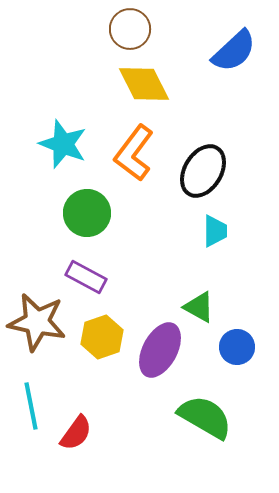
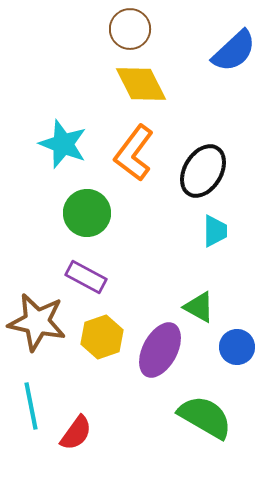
yellow diamond: moved 3 px left
